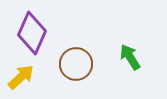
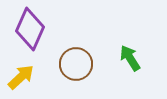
purple diamond: moved 2 px left, 4 px up
green arrow: moved 1 px down
